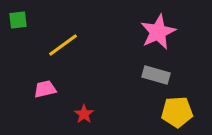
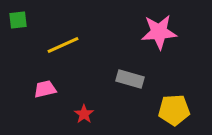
pink star: moved 1 px right; rotated 21 degrees clockwise
yellow line: rotated 12 degrees clockwise
gray rectangle: moved 26 px left, 4 px down
yellow pentagon: moved 3 px left, 2 px up
